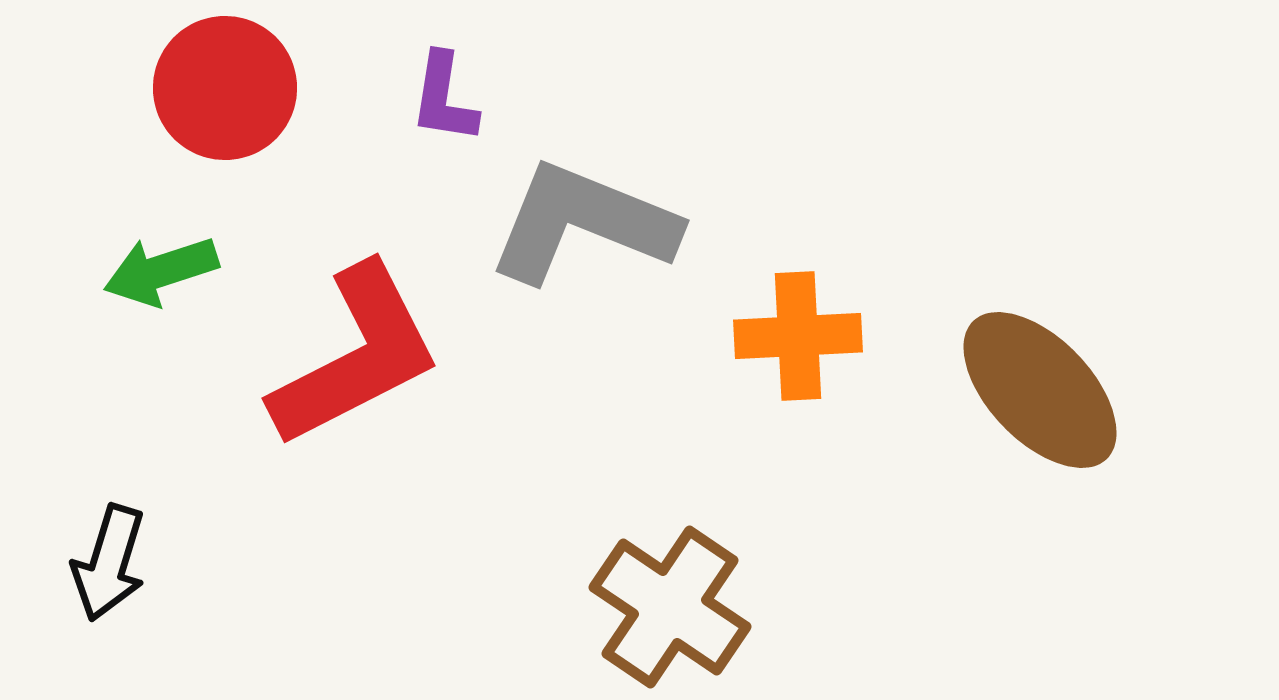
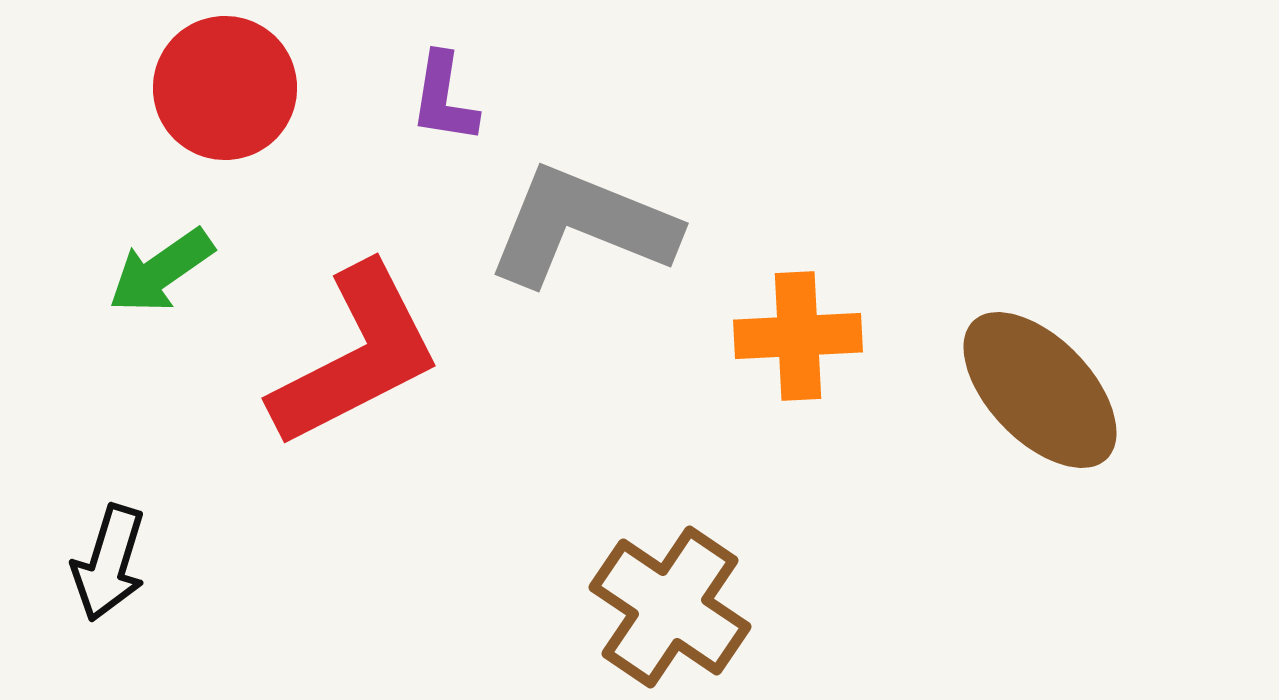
gray L-shape: moved 1 px left, 3 px down
green arrow: rotated 17 degrees counterclockwise
